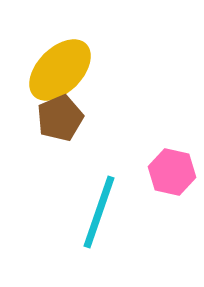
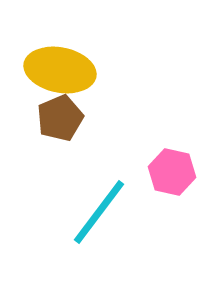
yellow ellipse: rotated 56 degrees clockwise
cyan line: rotated 18 degrees clockwise
